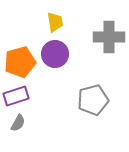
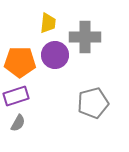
yellow trapezoid: moved 7 px left, 1 px down; rotated 15 degrees clockwise
gray cross: moved 24 px left
purple circle: moved 1 px down
orange pentagon: rotated 16 degrees clockwise
gray pentagon: moved 3 px down
